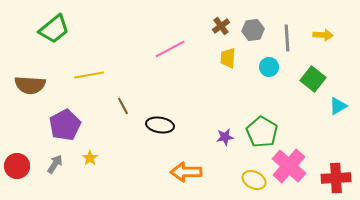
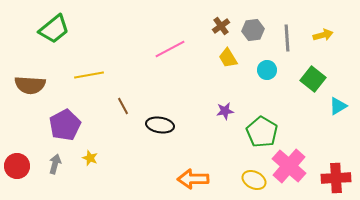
yellow arrow: rotated 18 degrees counterclockwise
yellow trapezoid: rotated 35 degrees counterclockwise
cyan circle: moved 2 px left, 3 px down
purple star: moved 26 px up
yellow star: rotated 14 degrees counterclockwise
gray arrow: rotated 18 degrees counterclockwise
orange arrow: moved 7 px right, 7 px down
